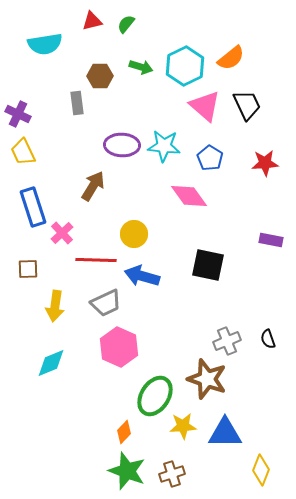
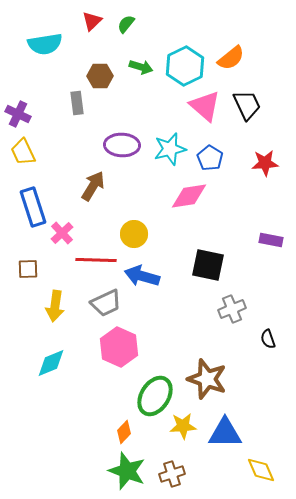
red triangle: rotated 30 degrees counterclockwise
cyan star: moved 6 px right, 3 px down; rotated 20 degrees counterclockwise
pink diamond: rotated 63 degrees counterclockwise
gray cross: moved 5 px right, 32 px up
yellow diamond: rotated 44 degrees counterclockwise
